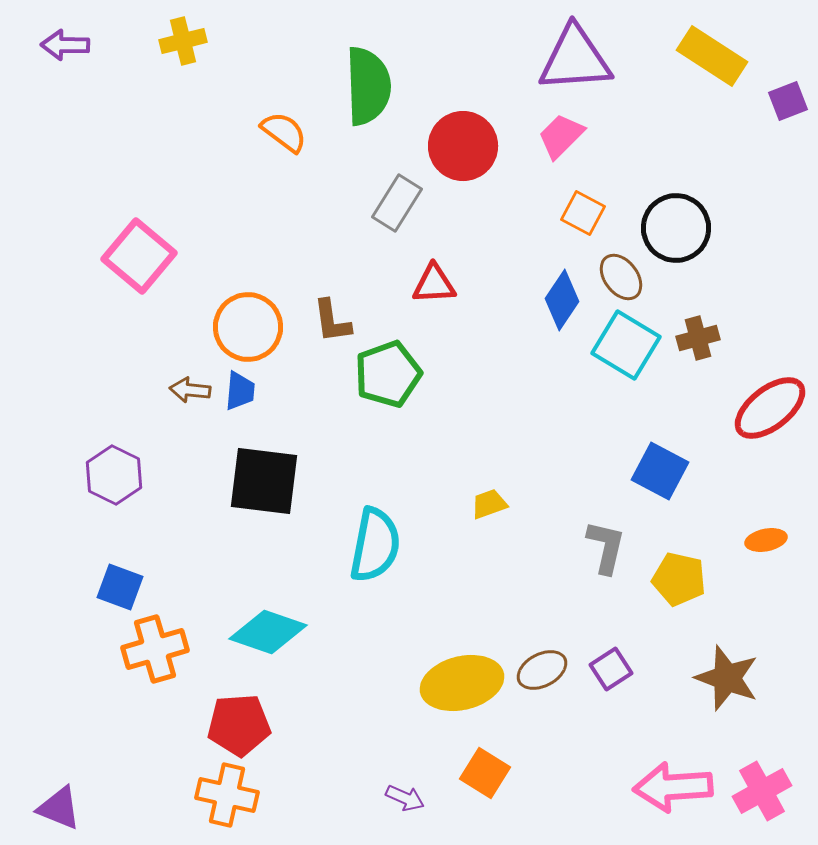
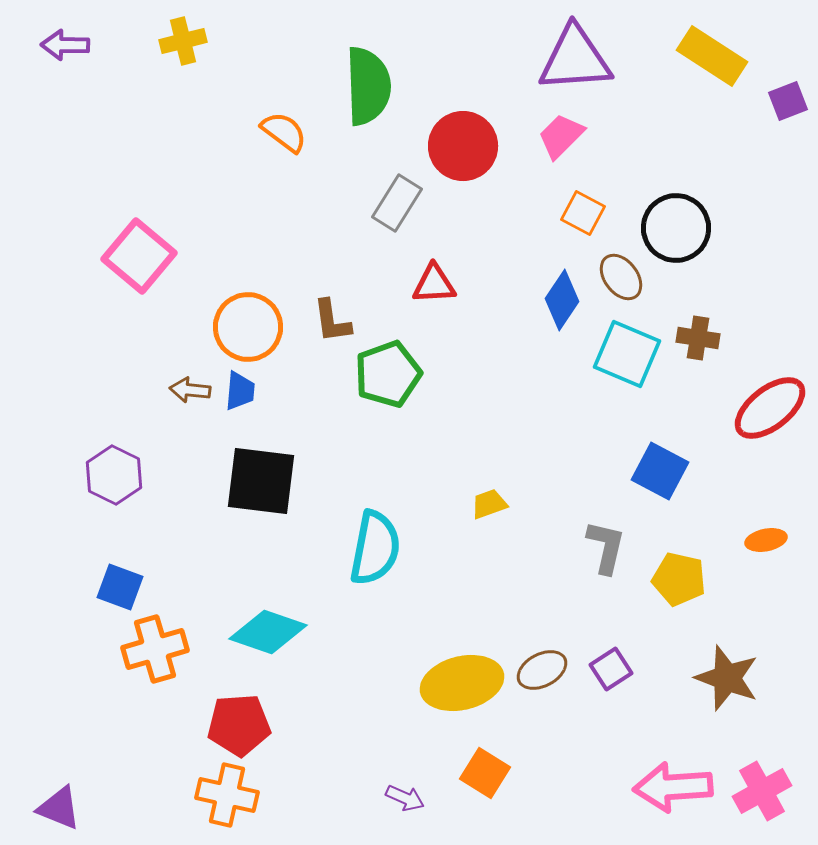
brown cross at (698, 338): rotated 24 degrees clockwise
cyan square at (626, 345): moved 1 px right, 9 px down; rotated 8 degrees counterclockwise
black square at (264, 481): moved 3 px left
cyan semicircle at (375, 545): moved 3 px down
